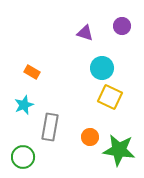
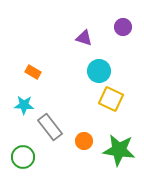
purple circle: moved 1 px right, 1 px down
purple triangle: moved 1 px left, 5 px down
cyan circle: moved 3 px left, 3 px down
orange rectangle: moved 1 px right
yellow square: moved 1 px right, 2 px down
cyan star: rotated 24 degrees clockwise
gray rectangle: rotated 48 degrees counterclockwise
orange circle: moved 6 px left, 4 px down
